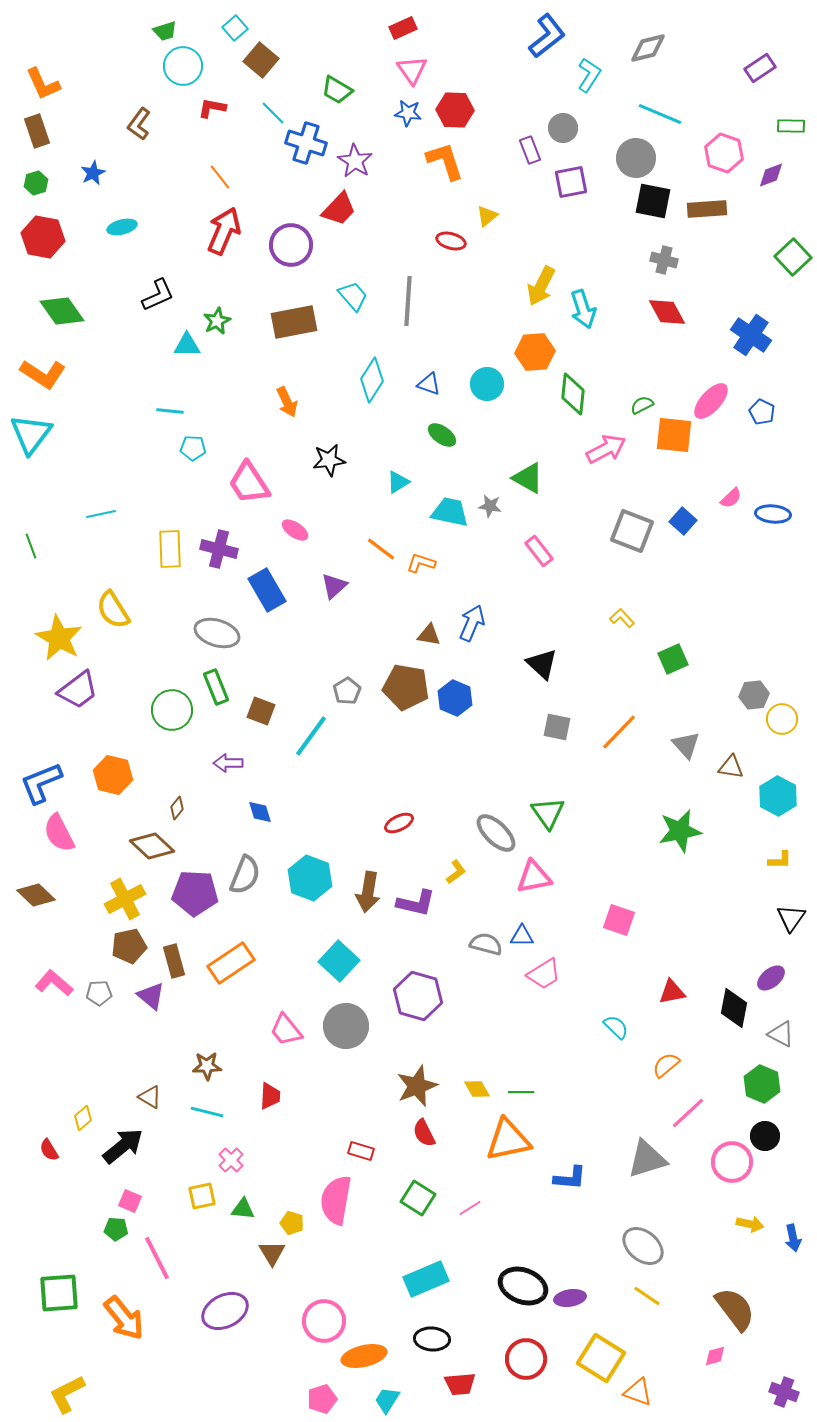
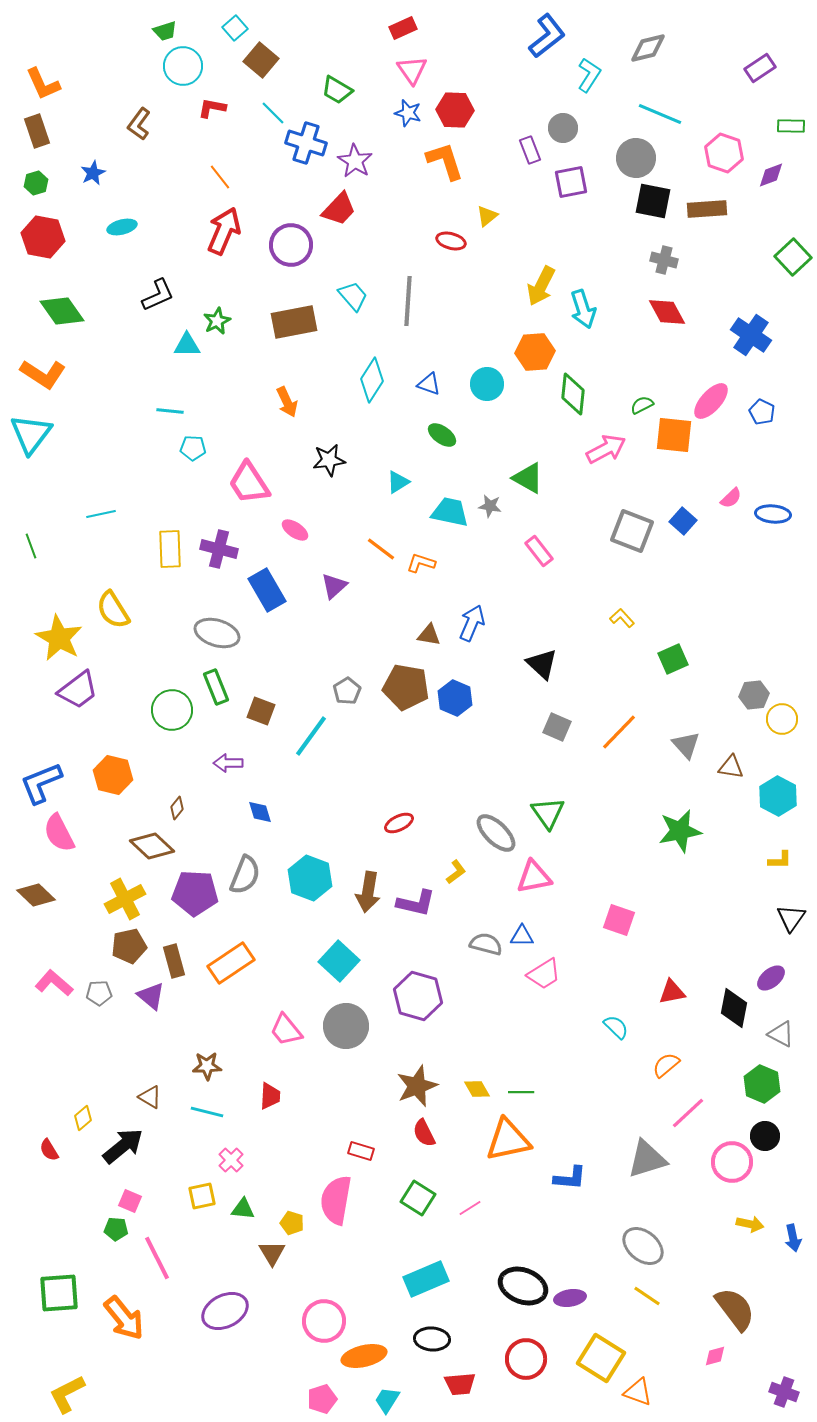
blue star at (408, 113): rotated 8 degrees clockwise
gray square at (557, 727): rotated 12 degrees clockwise
